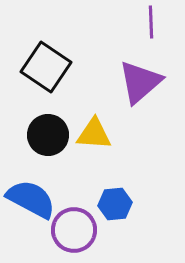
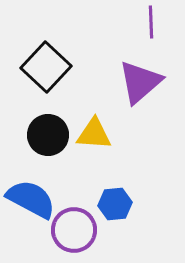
black square: rotated 9 degrees clockwise
